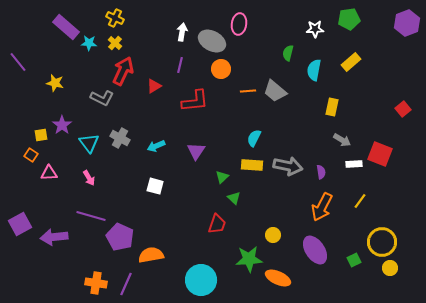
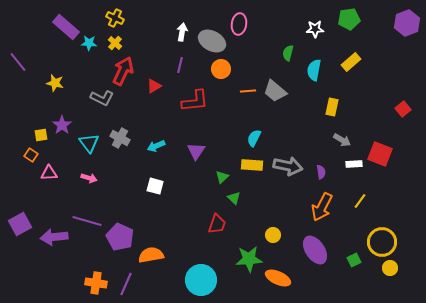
pink arrow at (89, 178): rotated 42 degrees counterclockwise
purple line at (91, 216): moved 4 px left, 5 px down
